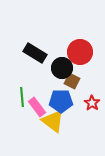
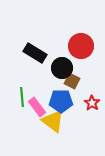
red circle: moved 1 px right, 6 px up
